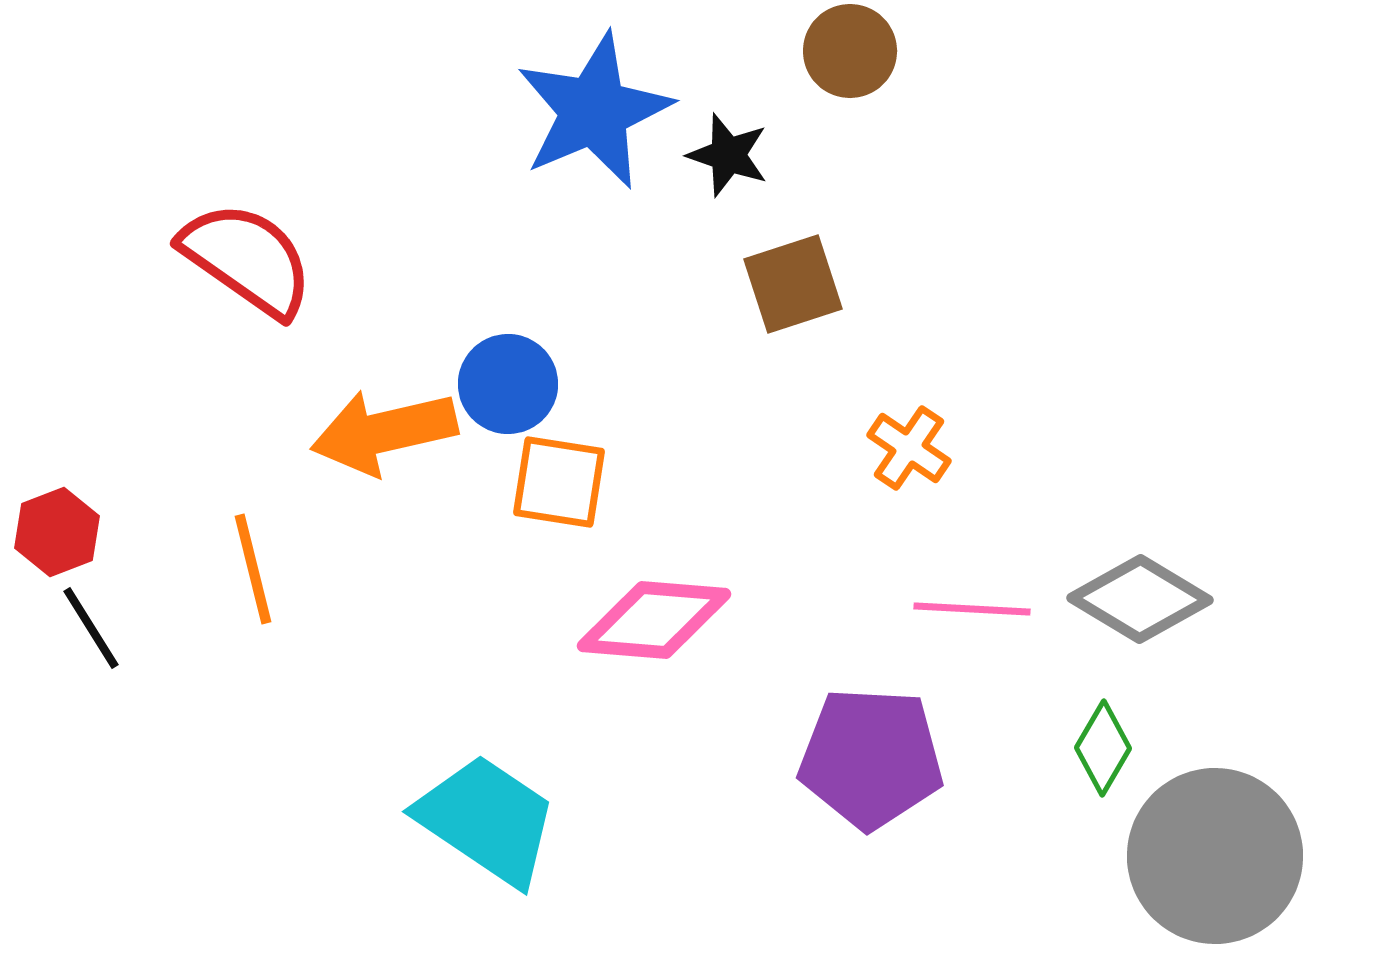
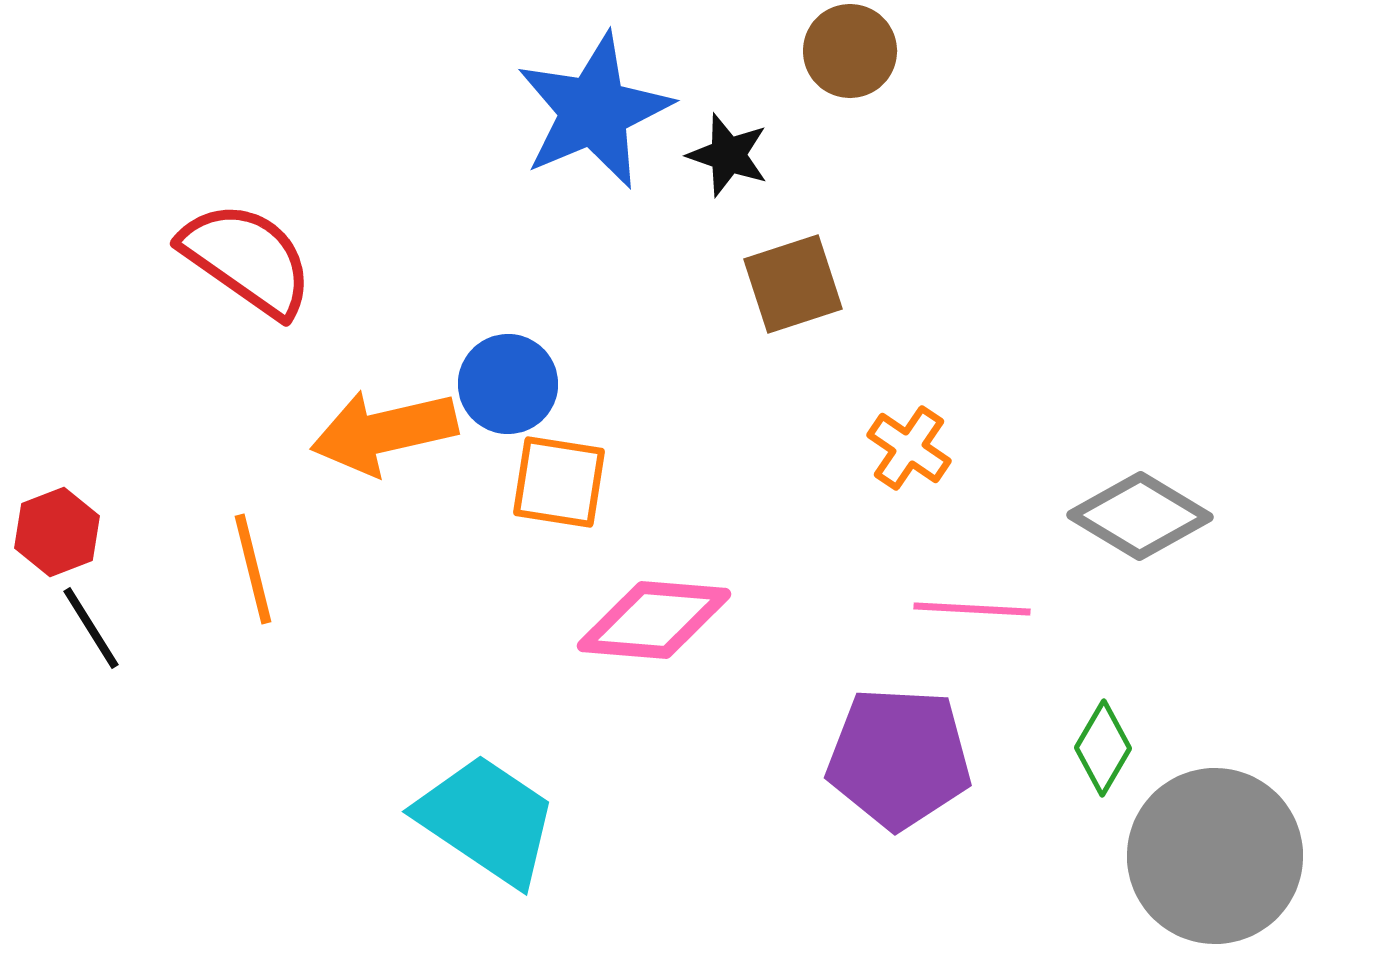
gray diamond: moved 83 px up
purple pentagon: moved 28 px right
